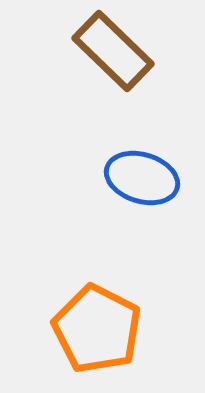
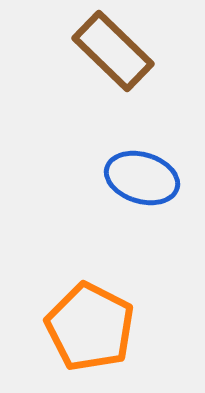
orange pentagon: moved 7 px left, 2 px up
